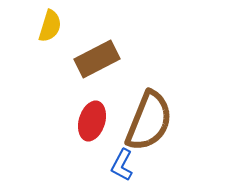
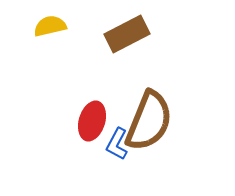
yellow semicircle: rotated 120 degrees counterclockwise
brown rectangle: moved 30 px right, 25 px up
blue L-shape: moved 5 px left, 21 px up
